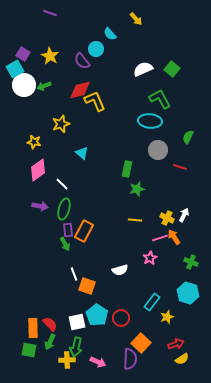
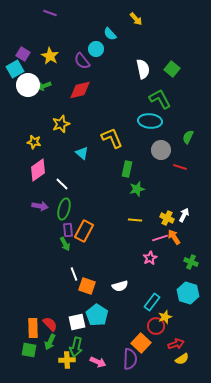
white semicircle at (143, 69): rotated 102 degrees clockwise
white circle at (24, 85): moved 4 px right
yellow L-shape at (95, 101): moved 17 px right, 37 px down
gray circle at (158, 150): moved 3 px right
white semicircle at (120, 270): moved 16 px down
yellow star at (167, 317): moved 2 px left
red circle at (121, 318): moved 35 px right, 8 px down
